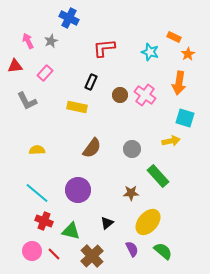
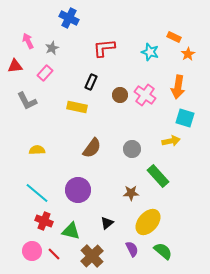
gray star: moved 1 px right, 7 px down
orange arrow: moved 1 px left, 4 px down
